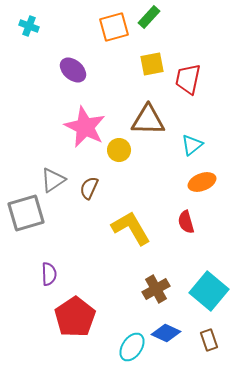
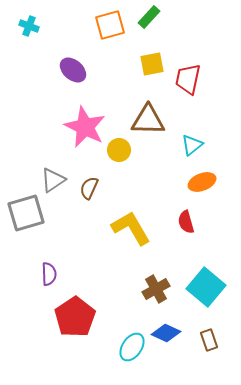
orange square: moved 4 px left, 2 px up
cyan square: moved 3 px left, 4 px up
